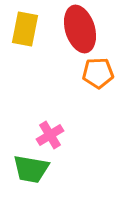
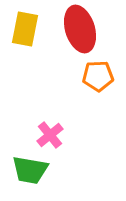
orange pentagon: moved 3 px down
pink cross: rotated 8 degrees counterclockwise
green trapezoid: moved 1 px left, 1 px down
